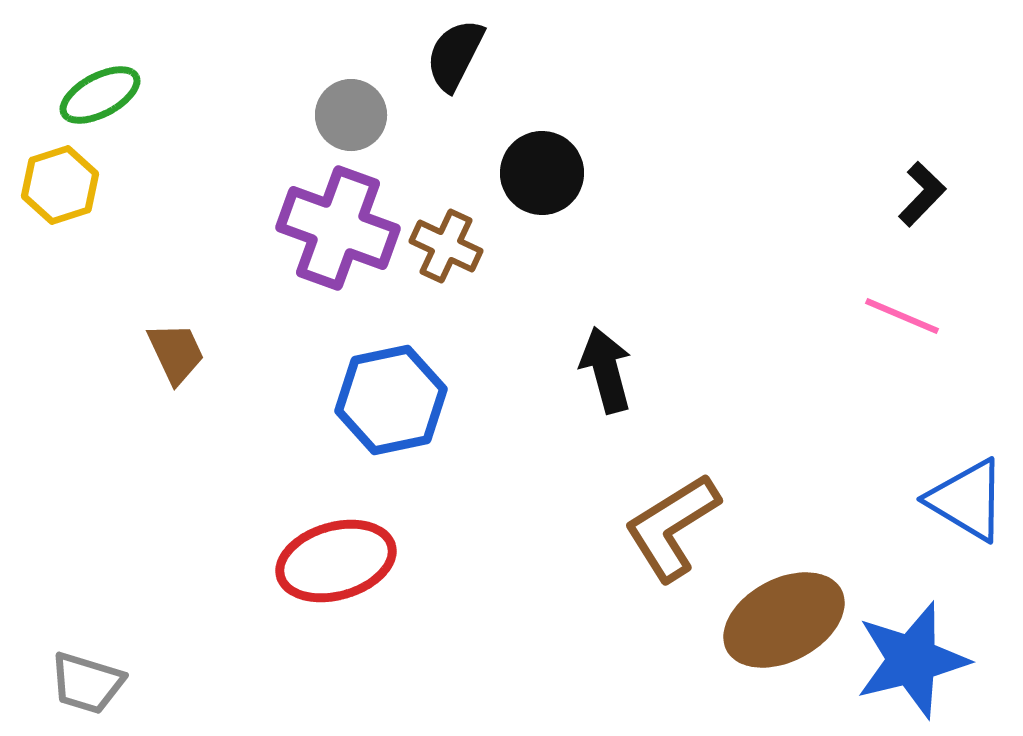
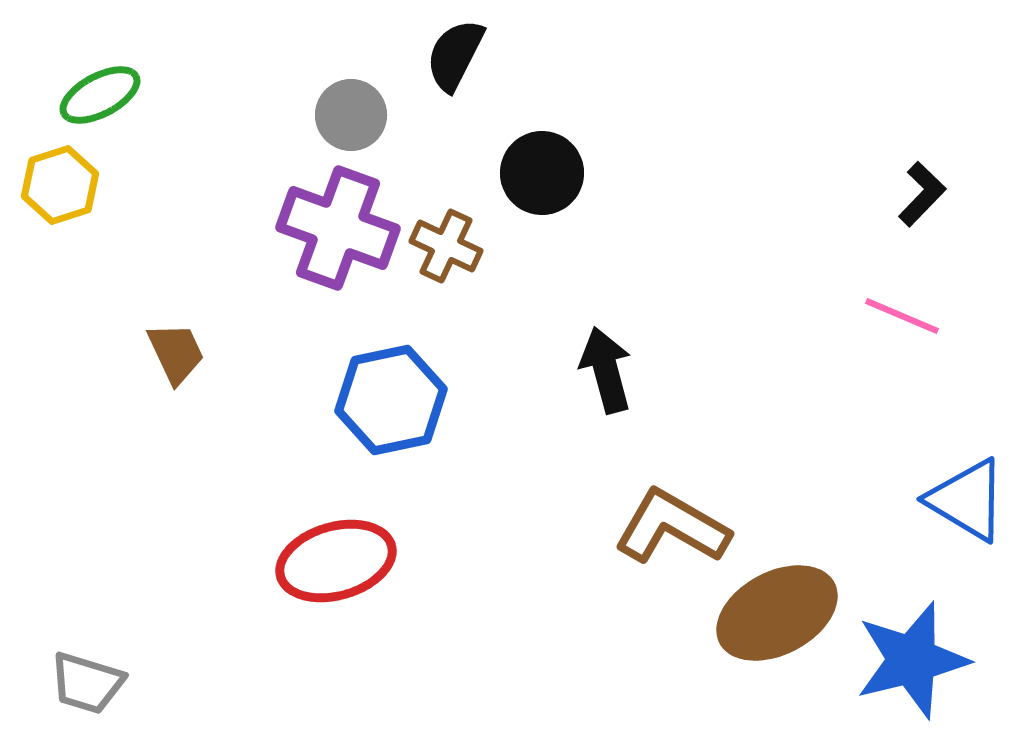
brown L-shape: rotated 62 degrees clockwise
brown ellipse: moved 7 px left, 7 px up
